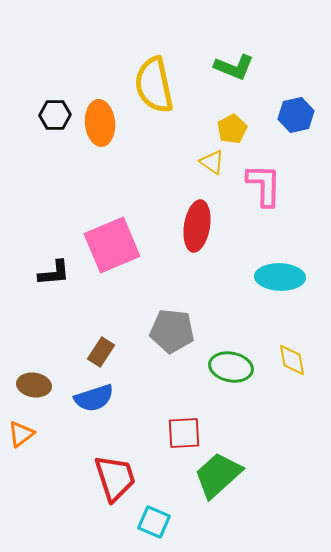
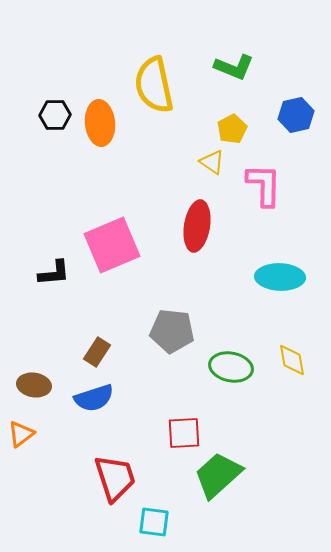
brown rectangle: moved 4 px left
cyan square: rotated 16 degrees counterclockwise
